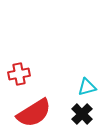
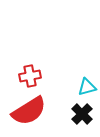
red cross: moved 11 px right, 2 px down
red semicircle: moved 5 px left, 2 px up
